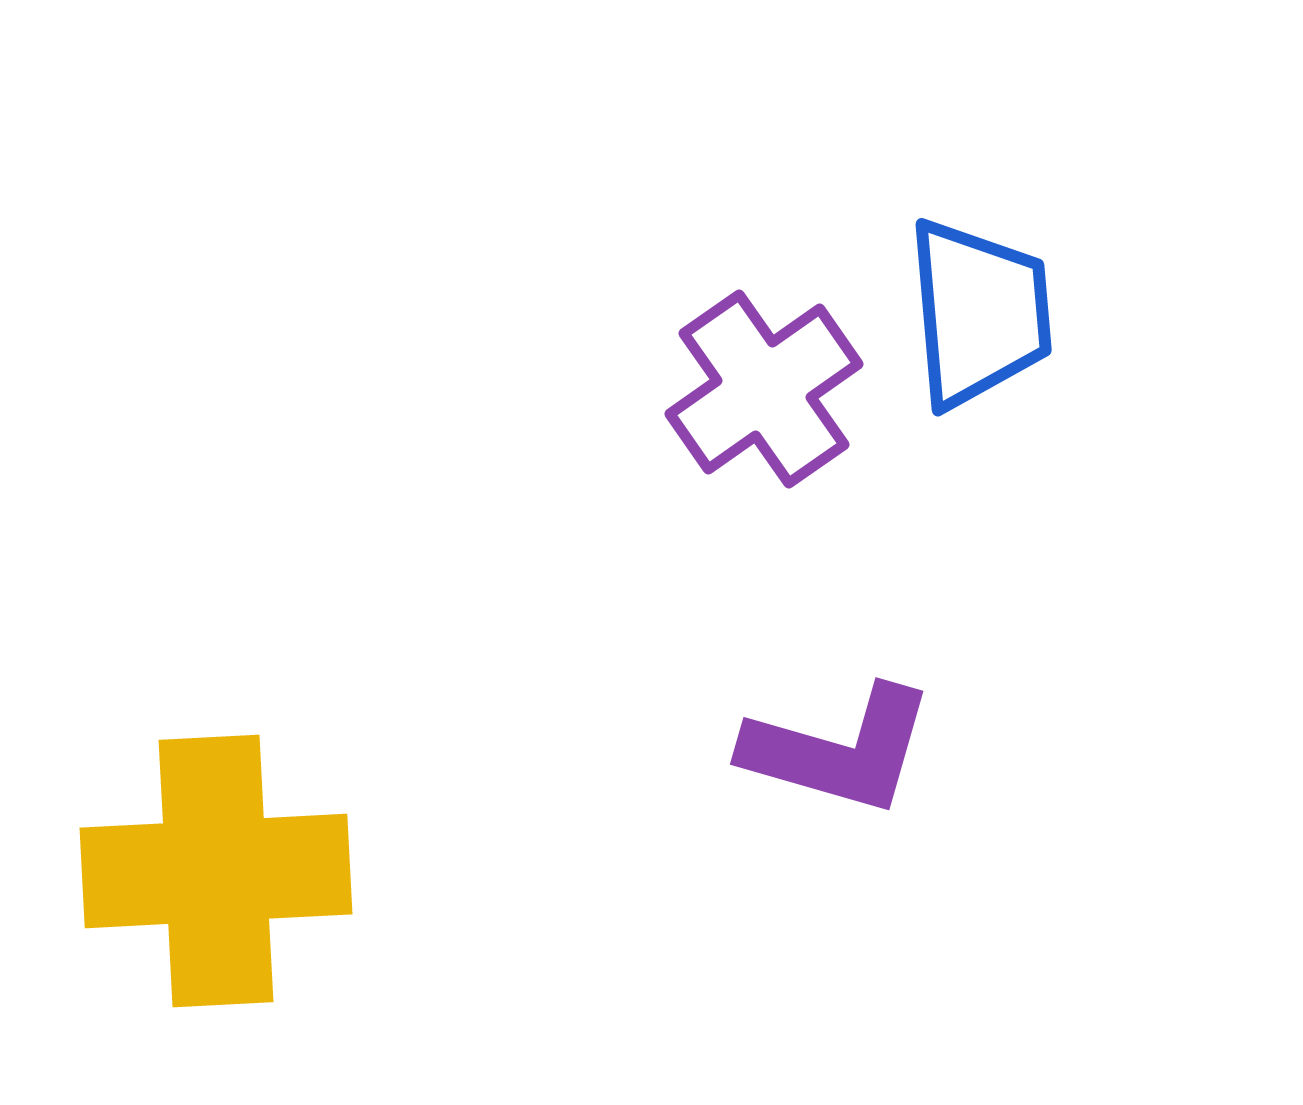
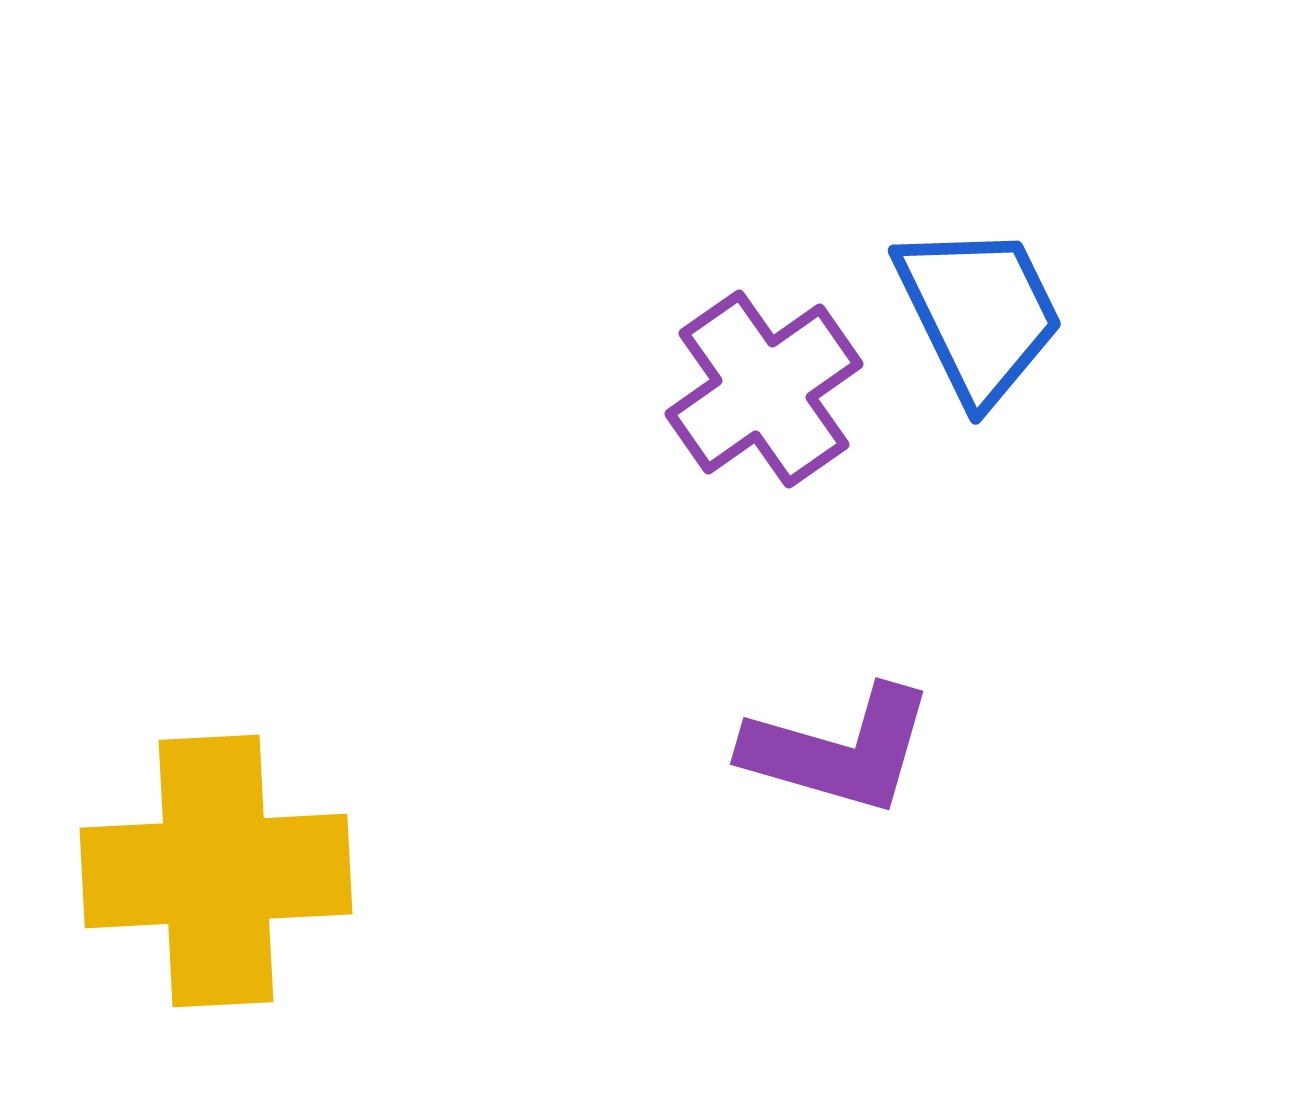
blue trapezoid: rotated 21 degrees counterclockwise
